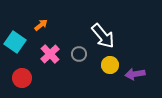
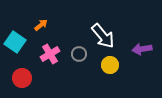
pink cross: rotated 12 degrees clockwise
purple arrow: moved 7 px right, 25 px up
